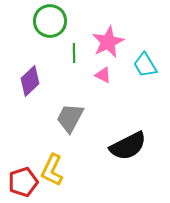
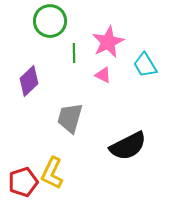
purple diamond: moved 1 px left
gray trapezoid: rotated 12 degrees counterclockwise
yellow L-shape: moved 3 px down
